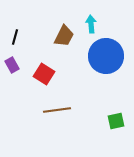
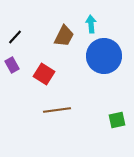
black line: rotated 28 degrees clockwise
blue circle: moved 2 px left
green square: moved 1 px right, 1 px up
